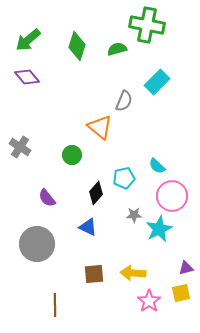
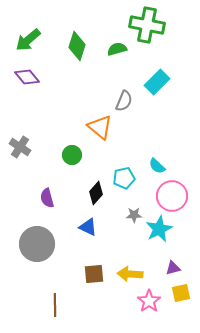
purple semicircle: rotated 24 degrees clockwise
purple triangle: moved 13 px left
yellow arrow: moved 3 px left, 1 px down
